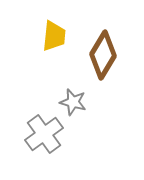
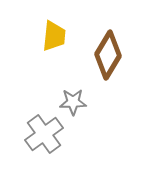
brown diamond: moved 5 px right
gray star: rotated 16 degrees counterclockwise
